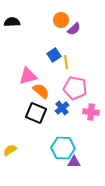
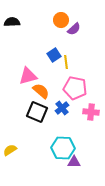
black square: moved 1 px right, 1 px up
